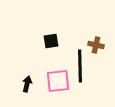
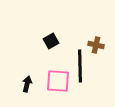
black square: rotated 21 degrees counterclockwise
pink square: rotated 10 degrees clockwise
